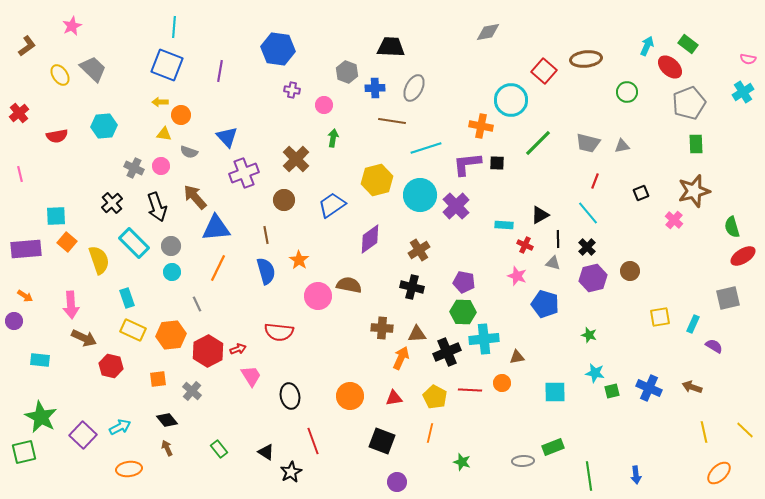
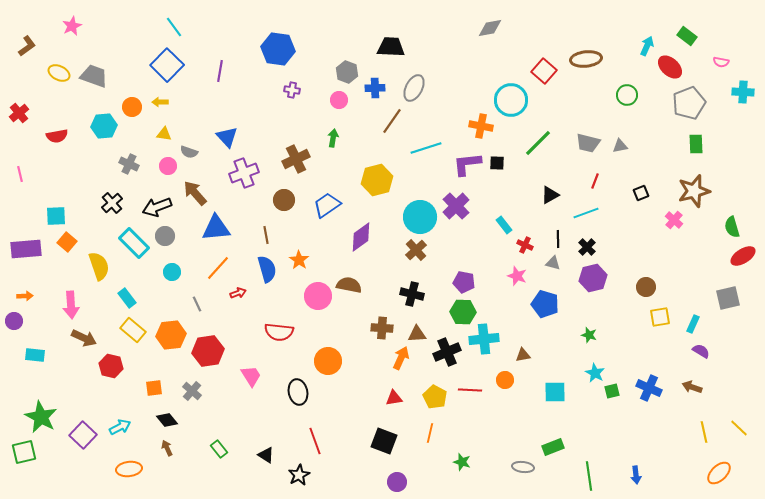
cyan line at (174, 27): rotated 40 degrees counterclockwise
gray diamond at (488, 32): moved 2 px right, 4 px up
green rectangle at (688, 44): moved 1 px left, 8 px up
pink semicircle at (748, 59): moved 27 px left, 3 px down
blue square at (167, 65): rotated 24 degrees clockwise
gray trapezoid at (93, 69): moved 1 px right, 7 px down; rotated 24 degrees counterclockwise
yellow ellipse at (60, 75): moved 1 px left, 2 px up; rotated 30 degrees counterclockwise
green circle at (627, 92): moved 3 px down
cyan cross at (743, 92): rotated 35 degrees clockwise
pink circle at (324, 105): moved 15 px right, 5 px up
orange circle at (181, 115): moved 49 px left, 8 px up
brown line at (392, 121): rotated 64 degrees counterclockwise
gray triangle at (622, 146): moved 2 px left
brown cross at (296, 159): rotated 20 degrees clockwise
pink circle at (161, 166): moved 7 px right
gray cross at (134, 168): moved 5 px left, 4 px up
cyan circle at (420, 195): moved 22 px down
brown arrow at (195, 197): moved 4 px up
blue trapezoid at (332, 205): moved 5 px left
black arrow at (157, 207): rotated 88 degrees clockwise
cyan line at (588, 213): moved 2 px left; rotated 70 degrees counterclockwise
black triangle at (540, 215): moved 10 px right, 20 px up
cyan rectangle at (504, 225): rotated 48 degrees clockwise
purple diamond at (370, 239): moved 9 px left, 2 px up
gray circle at (171, 246): moved 6 px left, 10 px up
brown cross at (419, 250): moved 3 px left; rotated 10 degrees counterclockwise
yellow semicircle at (99, 260): moved 6 px down
orange line at (218, 268): rotated 16 degrees clockwise
blue semicircle at (266, 271): moved 1 px right, 2 px up
brown circle at (630, 271): moved 16 px right, 16 px down
black cross at (412, 287): moved 7 px down
orange arrow at (25, 296): rotated 35 degrees counterclockwise
cyan rectangle at (127, 298): rotated 18 degrees counterclockwise
yellow rectangle at (133, 330): rotated 15 degrees clockwise
purple semicircle at (714, 346): moved 13 px left, 5 px down
red arrow at (238, 349): moved 56 px up
red hexagon at (208, 351): rotated 20 degrees clockwise
brown triangle at (517, 357): moved 6 px right, 2 px up
cyan rectangle at (40, 360): moved 5 px left, 5 px up
cyan star at (595, 373): rotated 18 degrees clockwise
orange square at (158, 379): moved 4 px left, 9 px down
orange circle at (502, 383): moved 3 px right, 3 px up
black ellipse at (290, 396): moved 8 px right, 4 px up
orange circle at (350, 396): moved 22 px left, 35 px up
yellow line at (745, 430): moved 6 px left, 2 px up
red line at (313, 441): moved 2 px right
black square at (382, 441): moved 2 px right
black triangle at (266, 452): moved 3 px down
gray ellipse at (523, 461): moved 6 px down; rotated 10 degrees clockwise
black star at (291, 472): moved 8 px right, 3 px down
